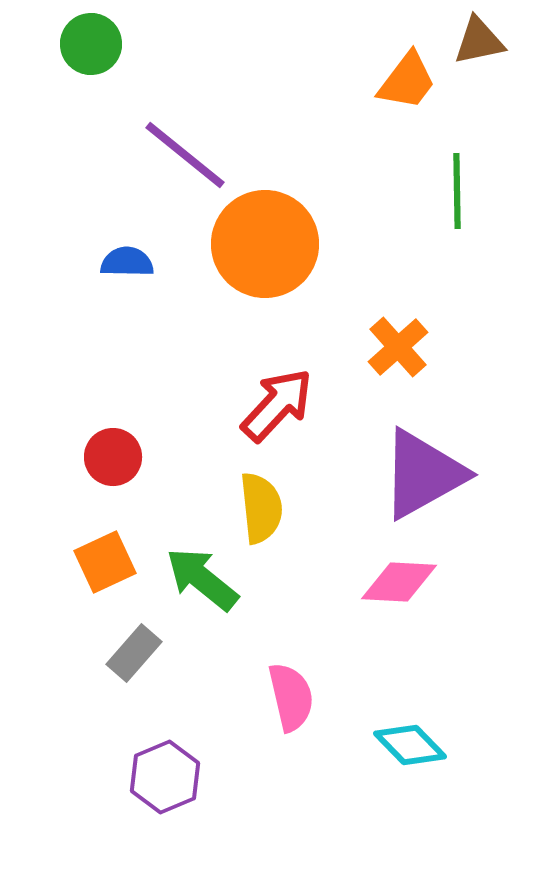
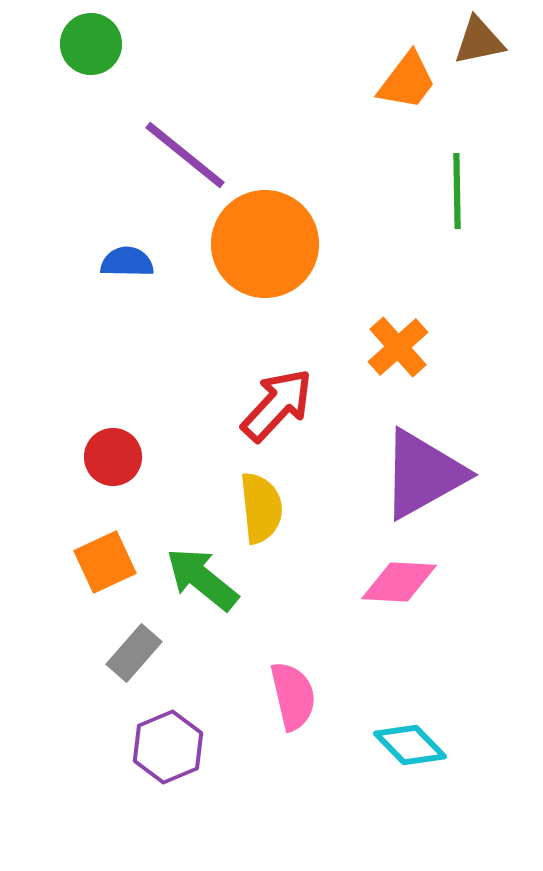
pink semicircle: moved 2 px right, 1 px up
purple hexagon: moved 3 px right, 30 px up
